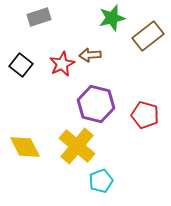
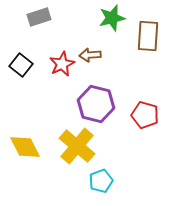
brown rectangle: rotated 48 degrees counterclockwise
